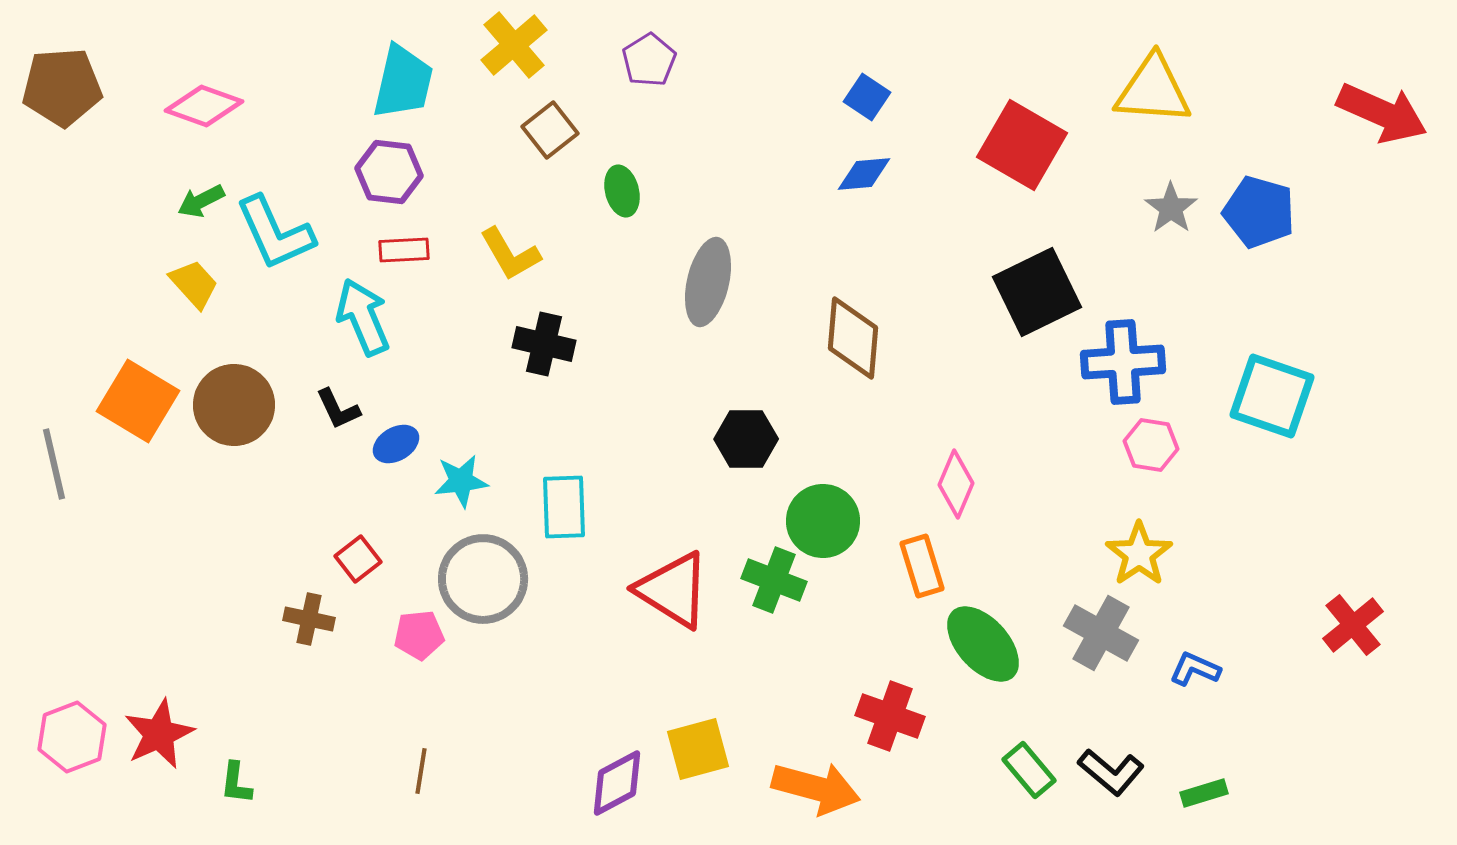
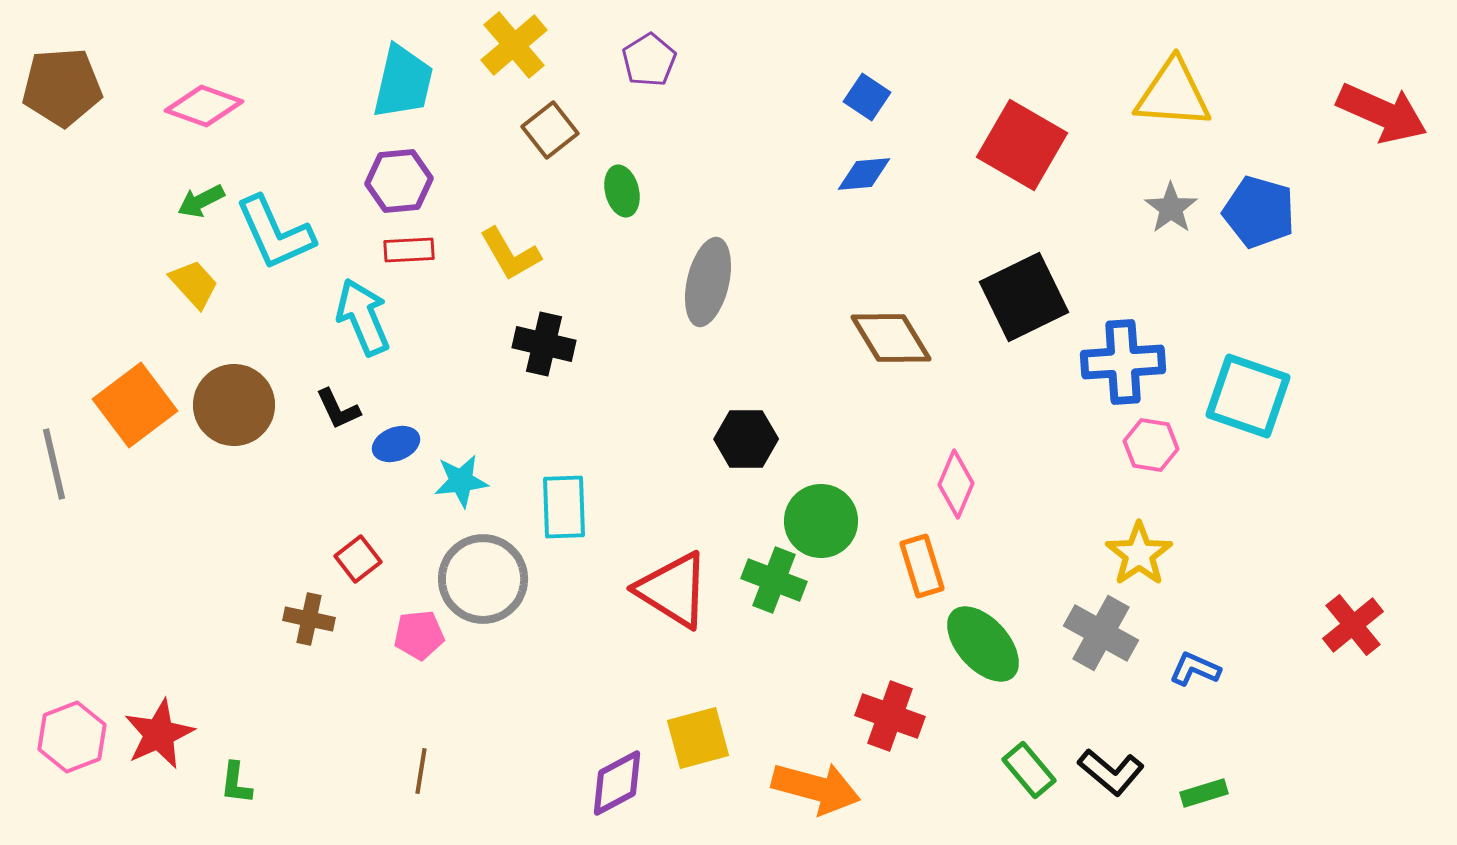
yellow triangle at (1153, 90): moved 20 px right, 4 px down
purple hexagon at (389, 172): moved 10 px right, 9 px down; rotated 12 degrees counterclockwise
red rectangle at (404, 250): moved 5 px right
black square at (1037, 292): moved 13 px left, 5 px down
brown diamond at (853, 338): moved 38 px right; rotated 36 degrees counterclockwise
cyan square at (1272, 396): moved 24 px left
orange square at (138, 401): moved 3 px left, 4 px down; rotated 22 degrees clockwise
blue ellipse at (396, 444): rotated 9 degrees clockwise
green circle at (823, 521): moved 2 px left
yellow square at (698, 749): moved 11 px up
